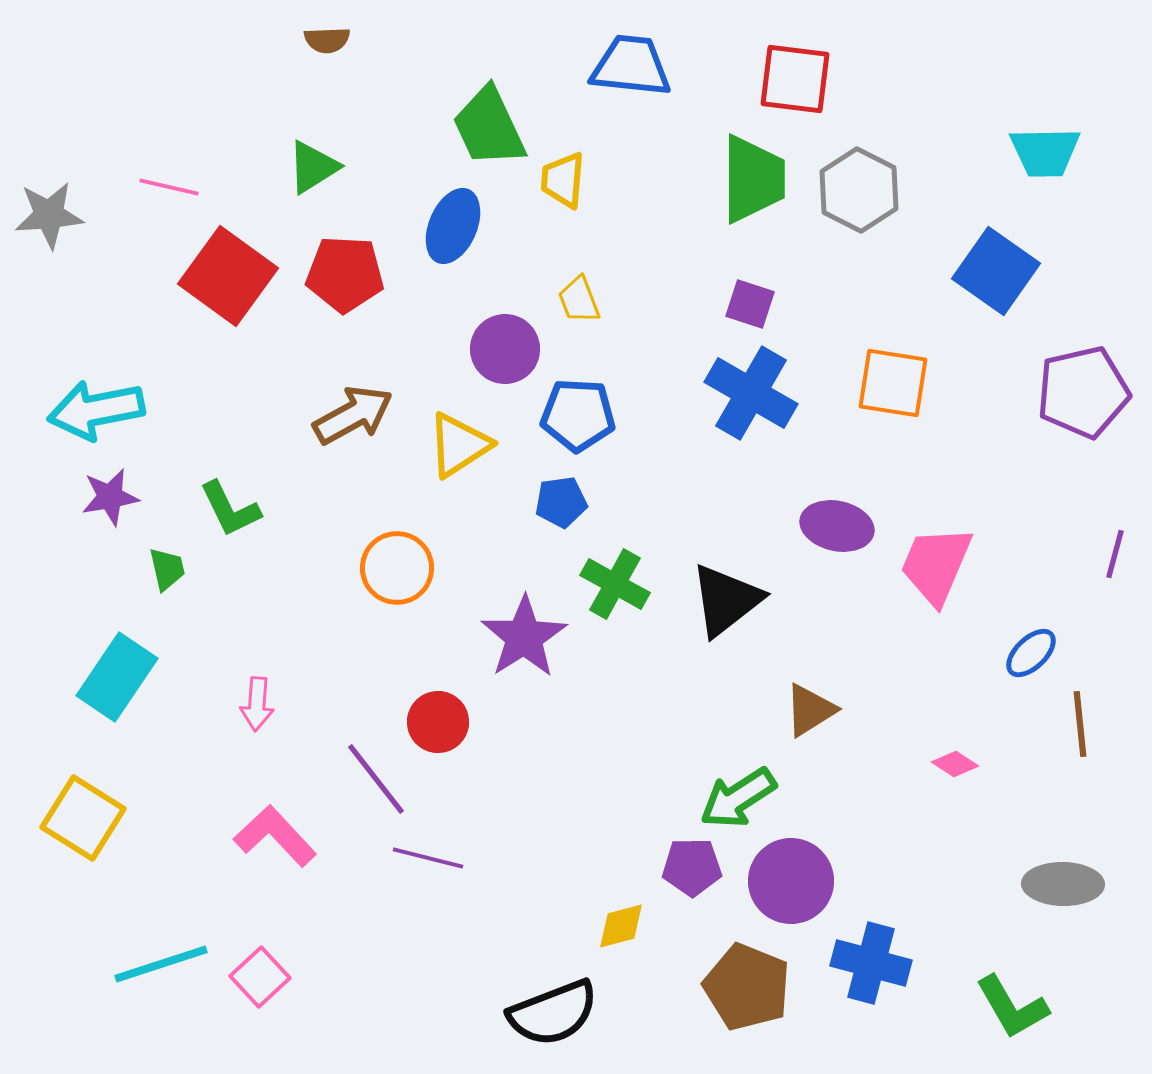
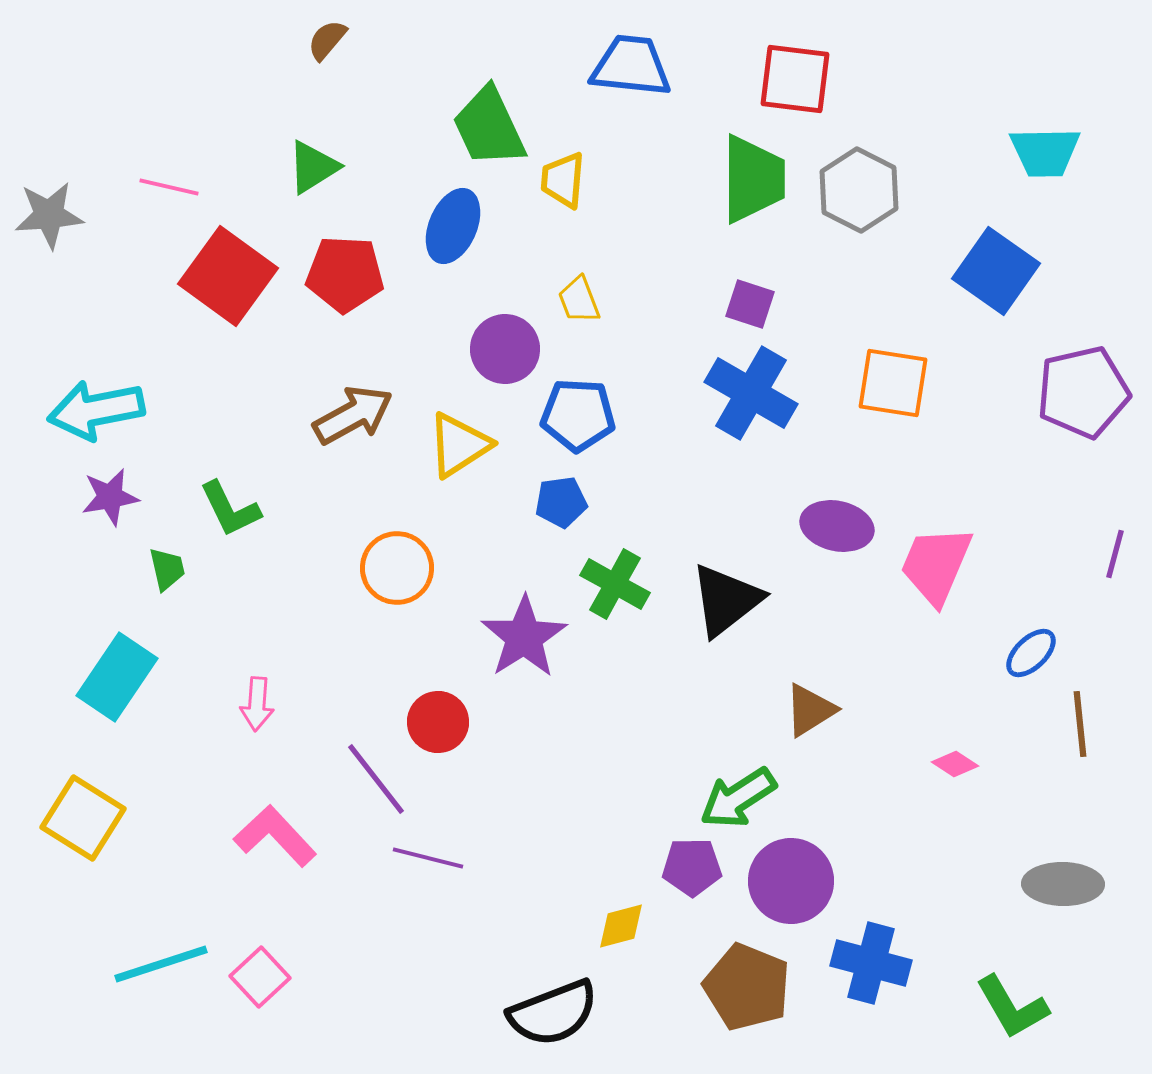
brown semicircle at (327, 40): rotated 132 degrees clockwise
